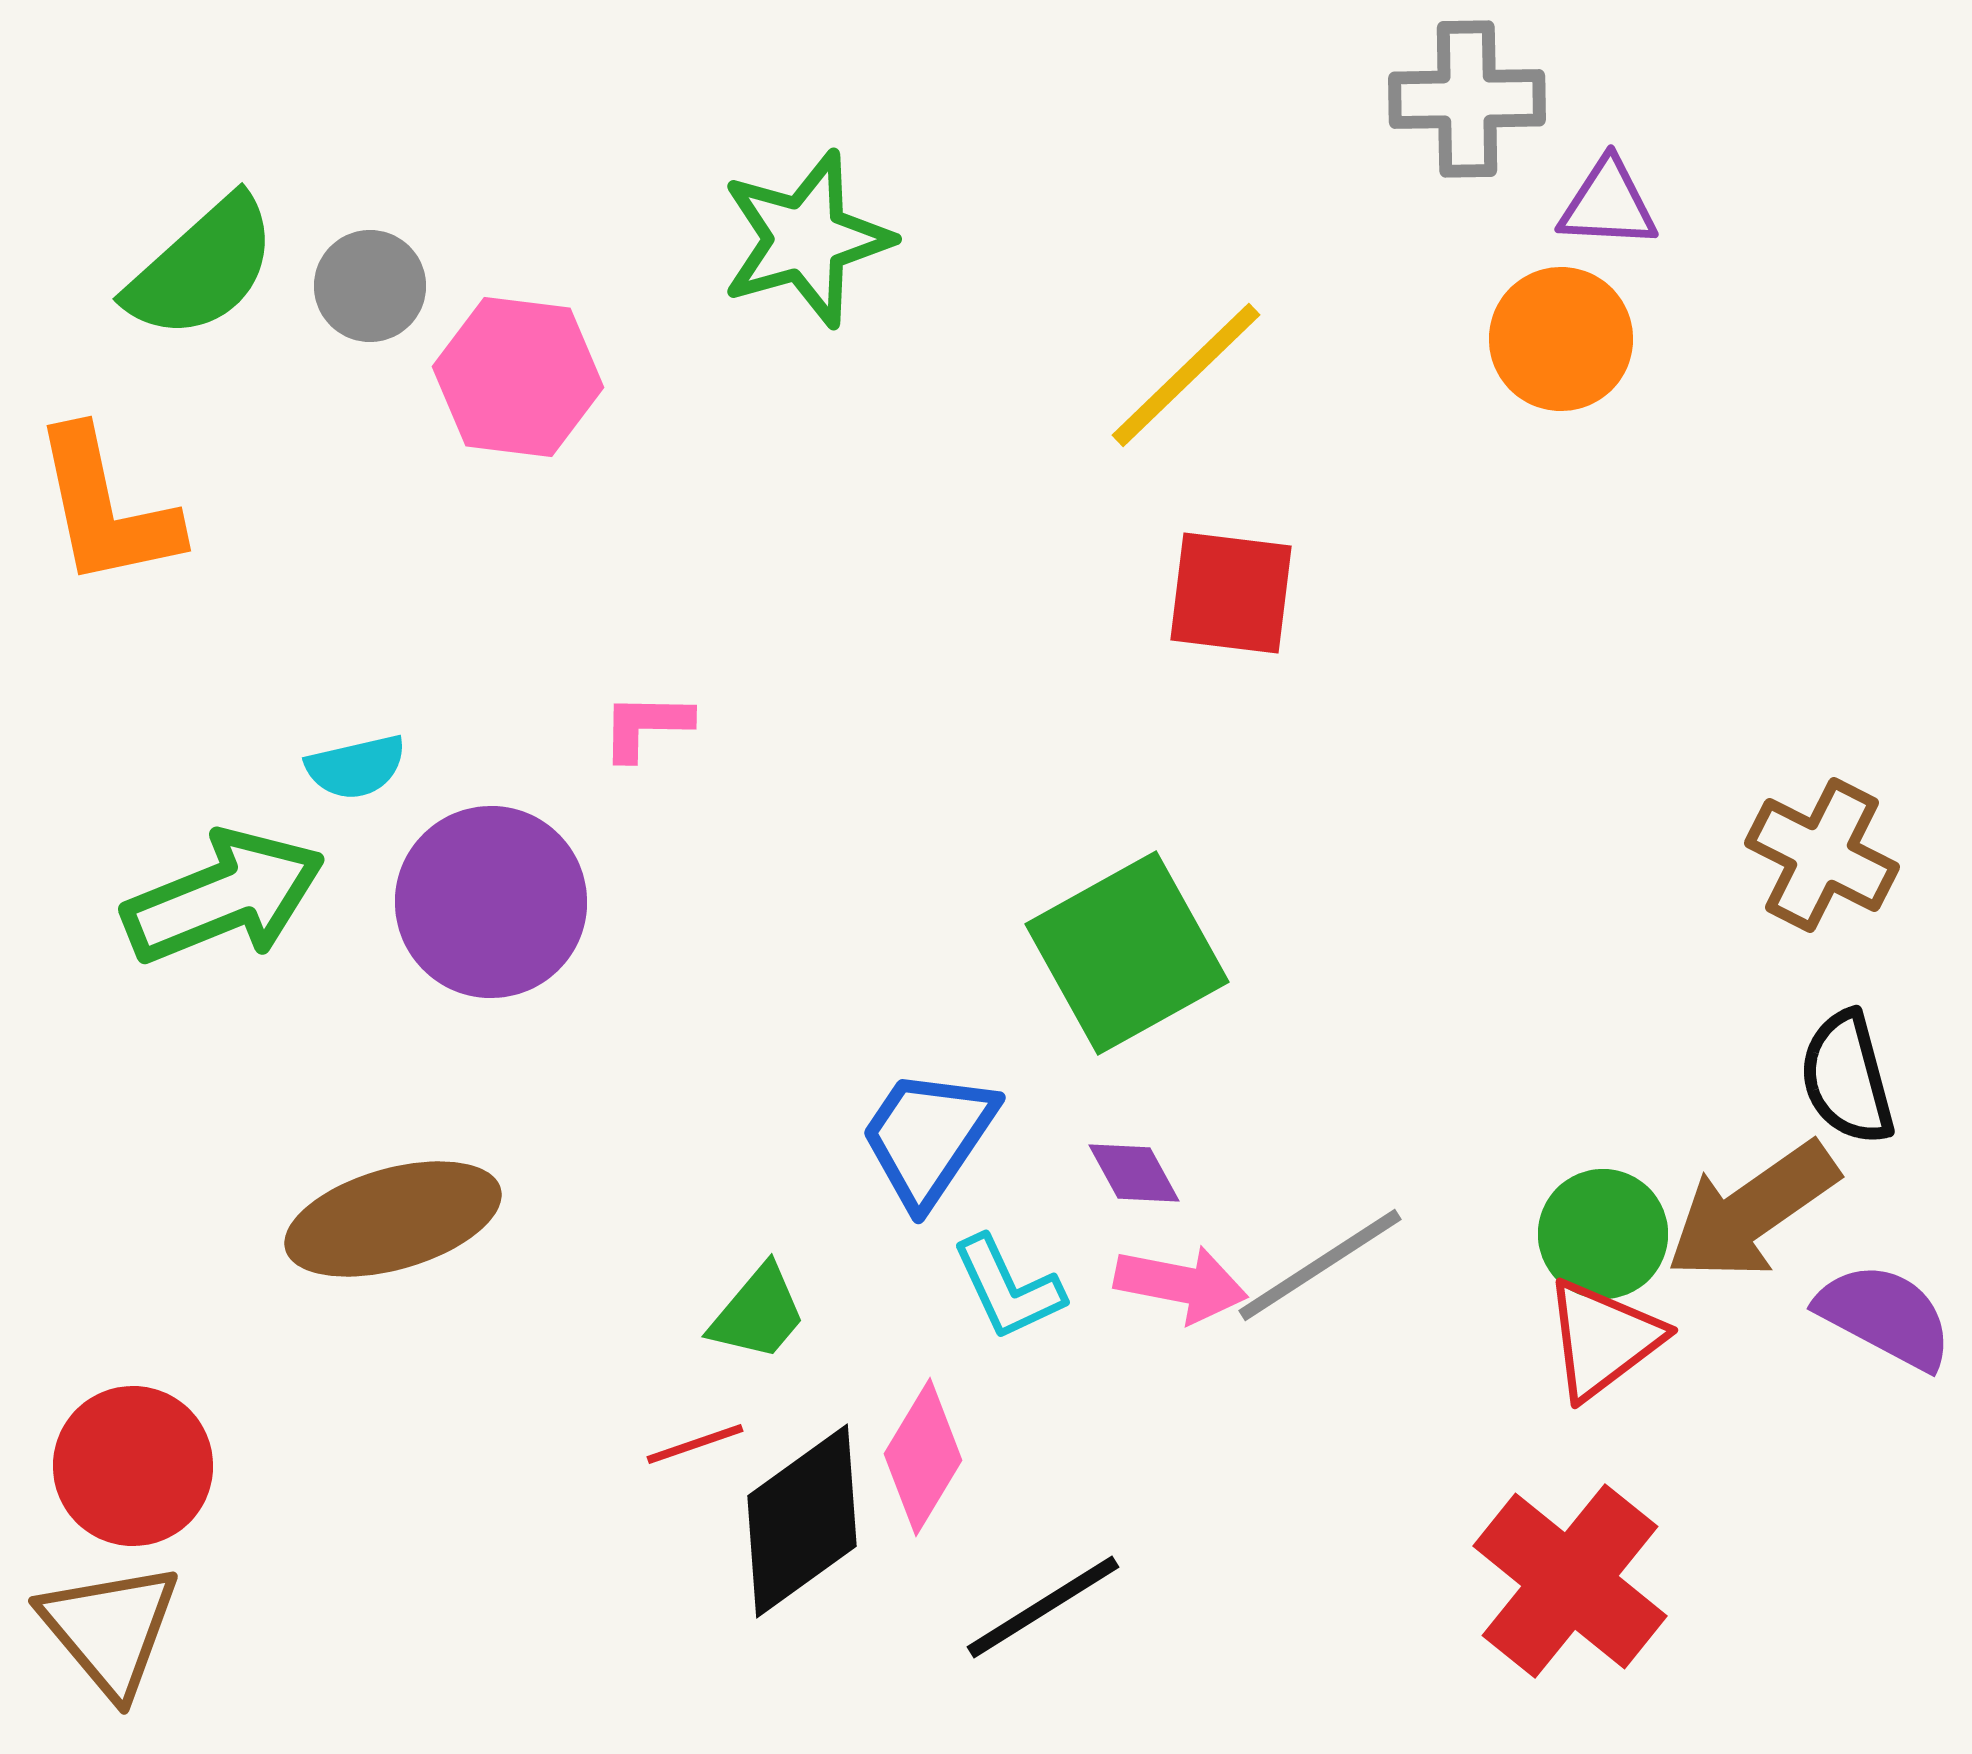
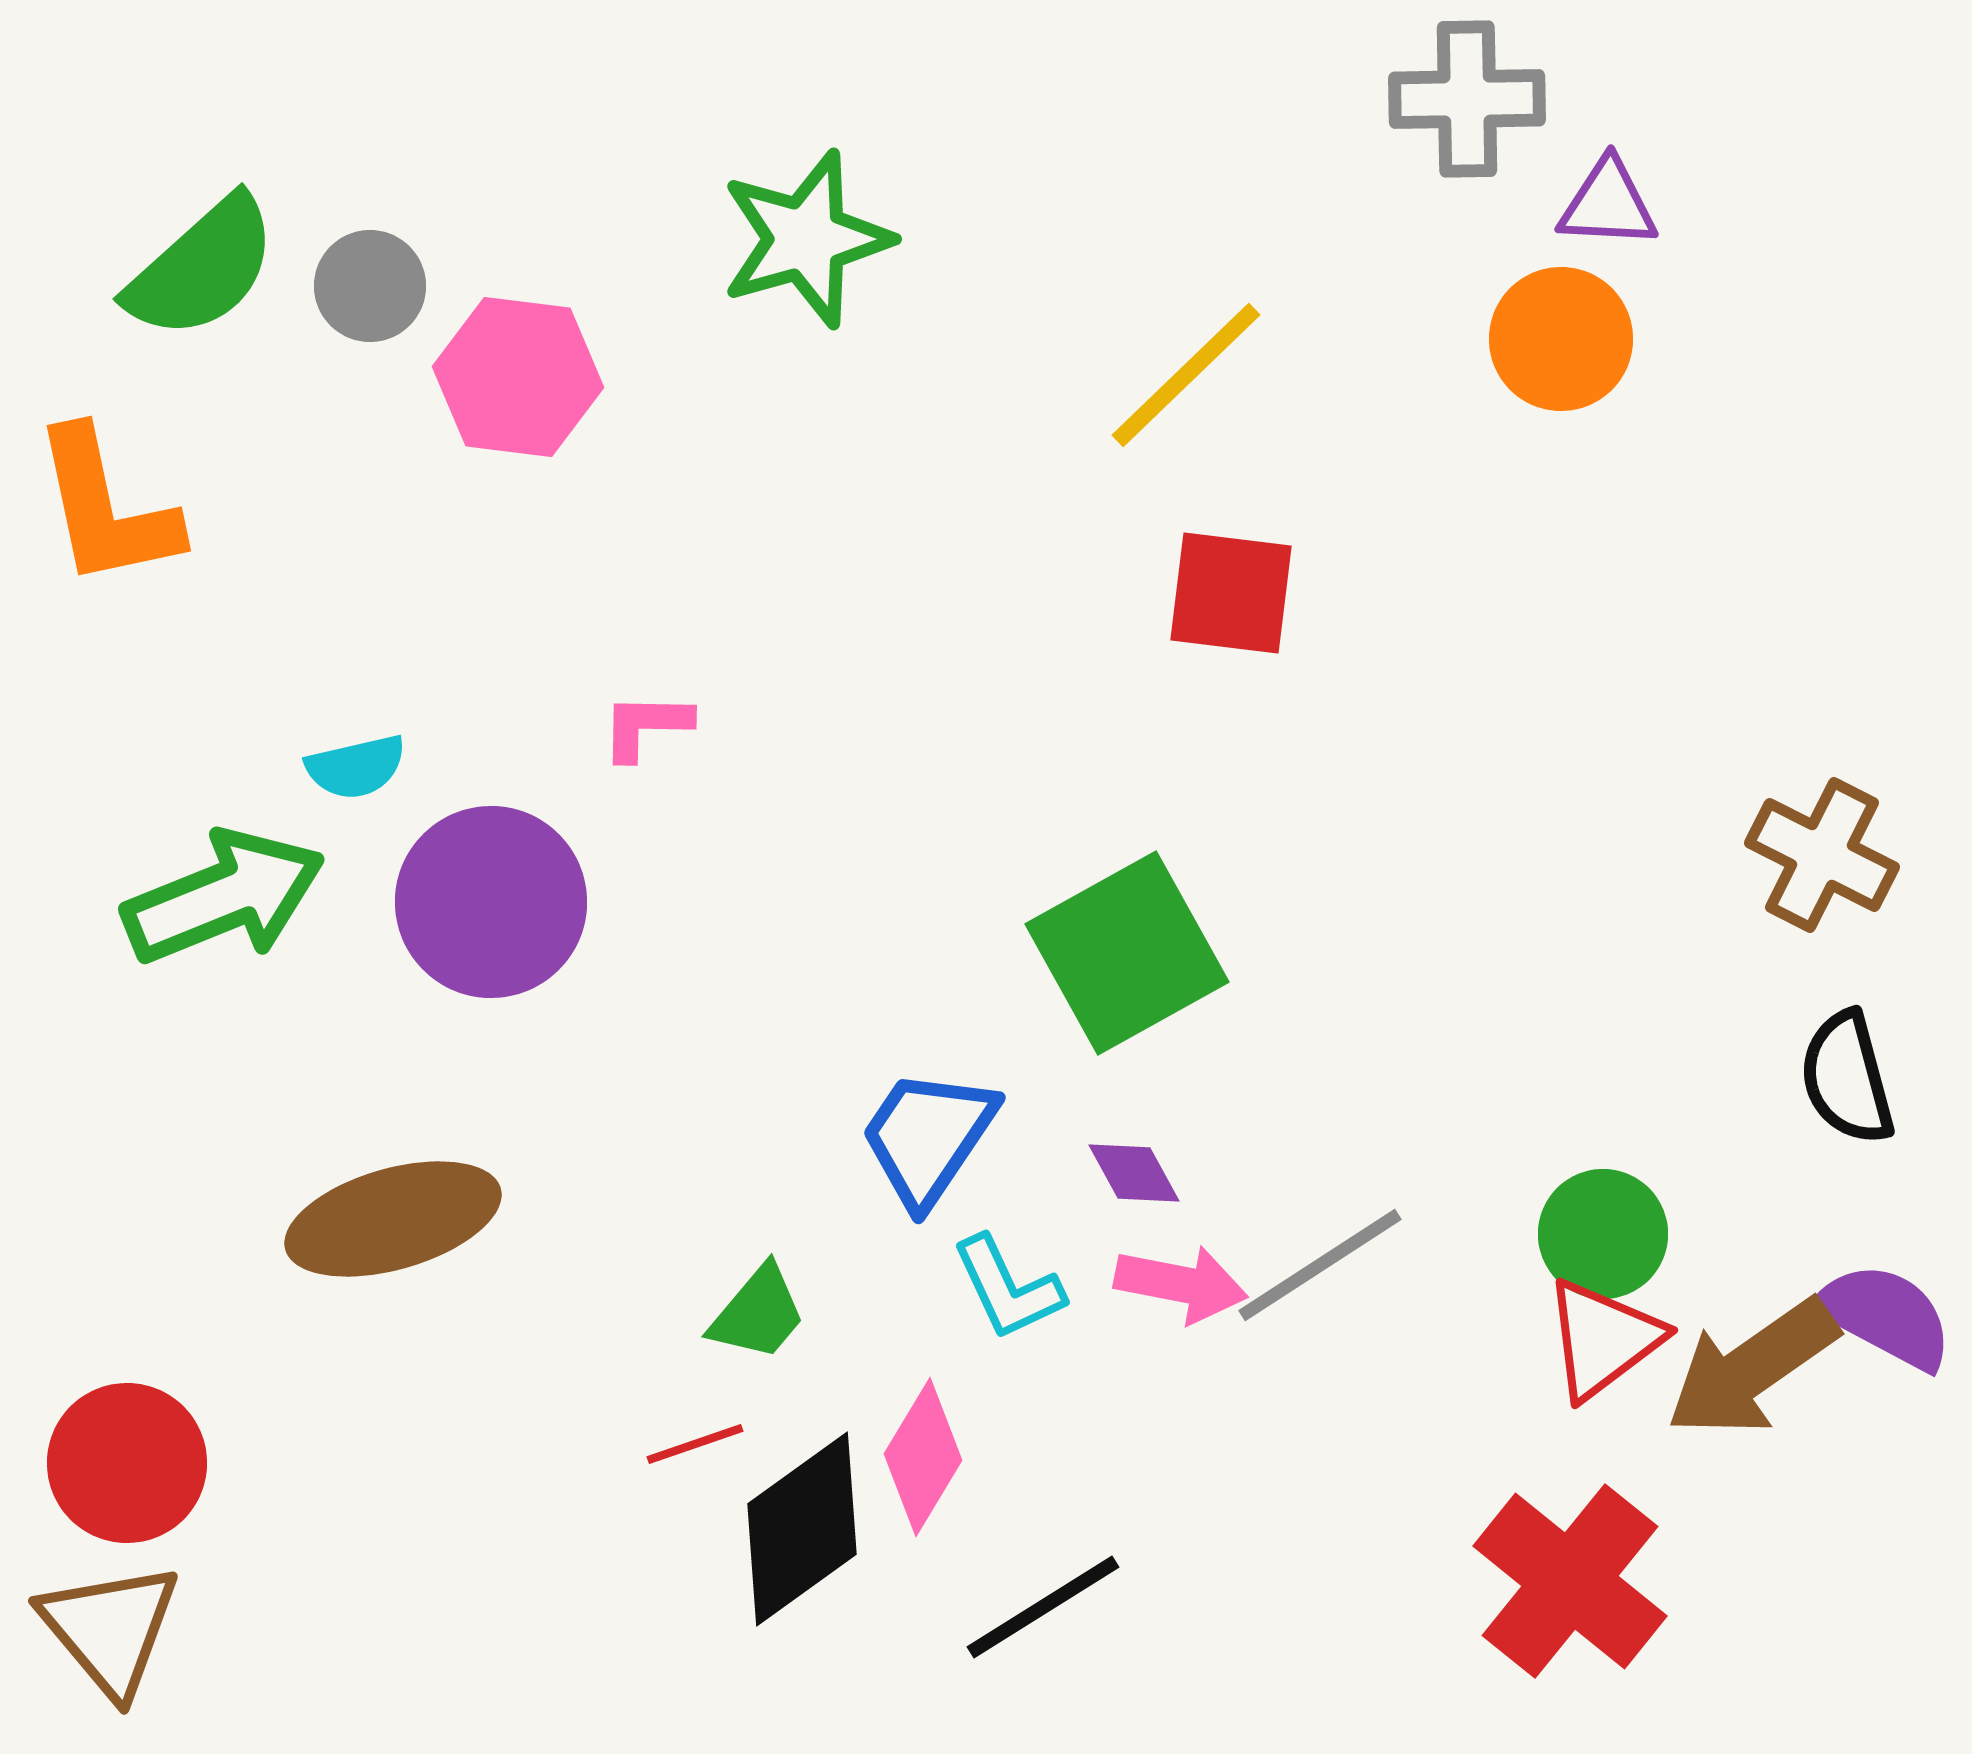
brown arrow: moved 157 px down
red circle: moved 6 px left, 3 px up
black diamond: moved 8 px down
